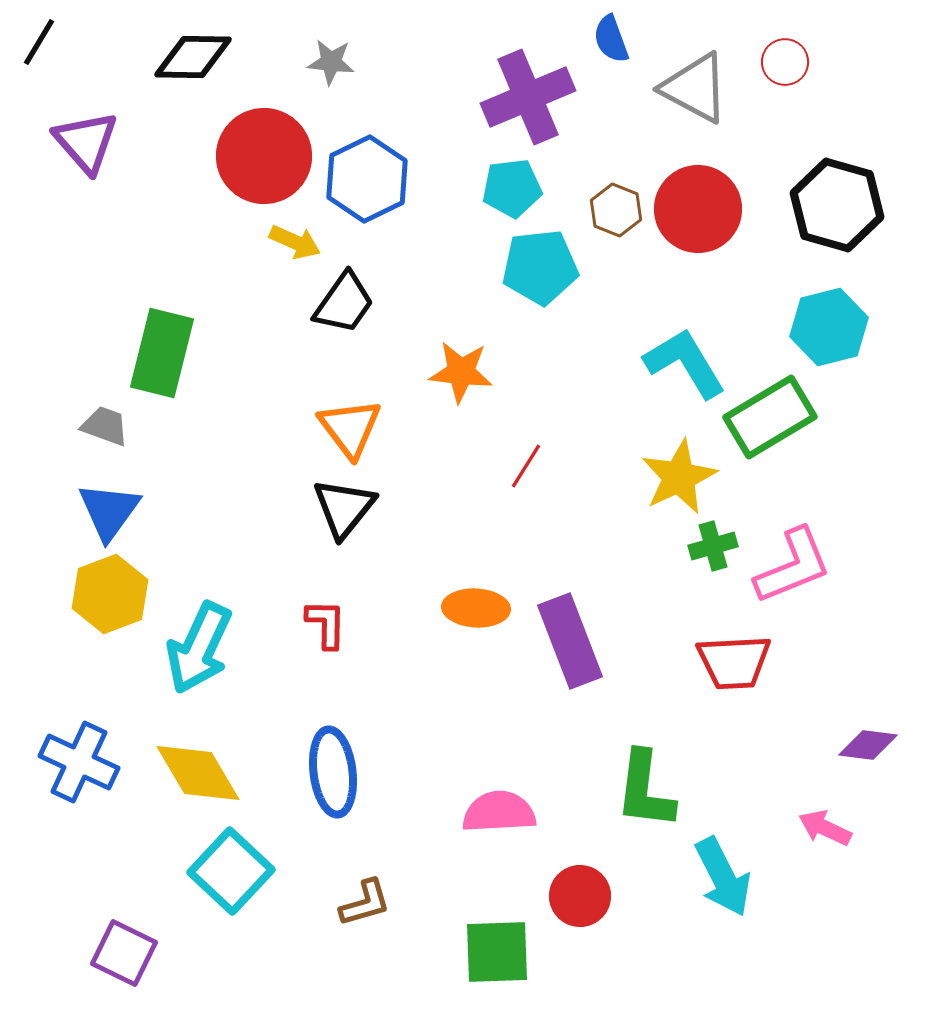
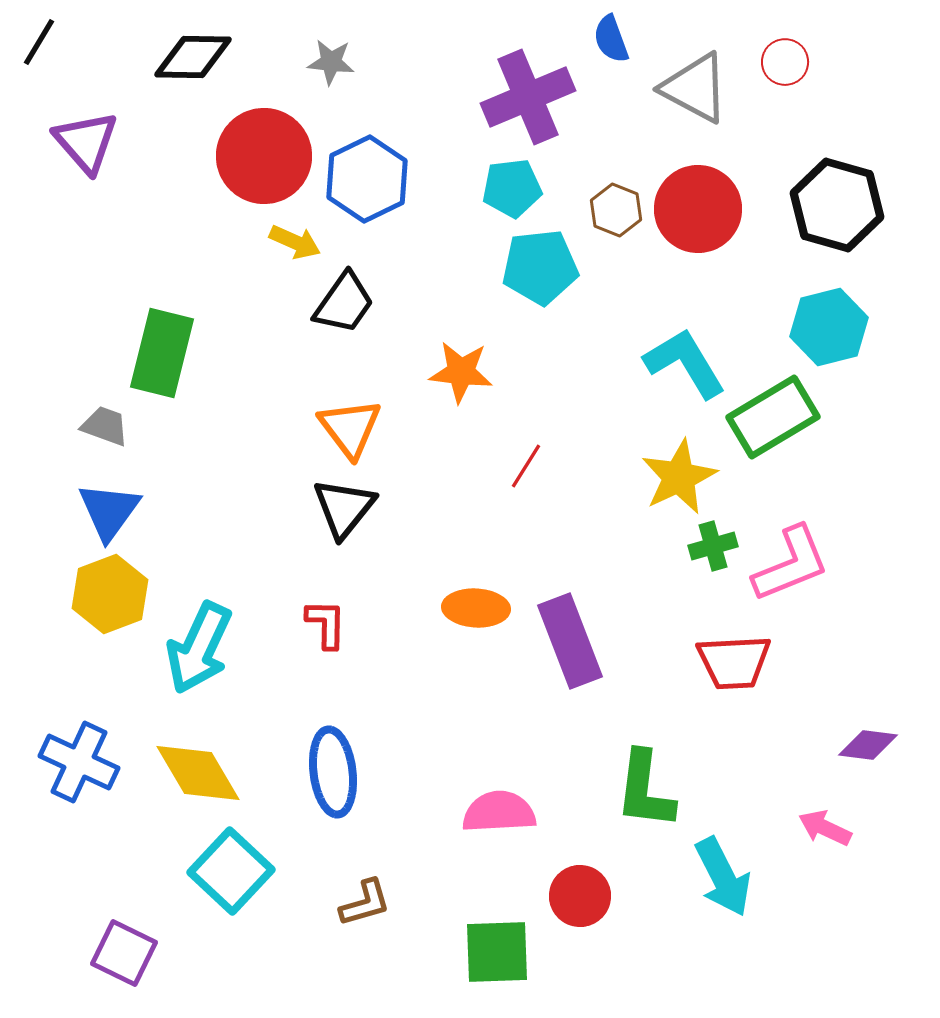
green rectangle at (770, 417): moved 3 px right
pink L-shape at (793, 566): moved 2 px left, 2 px up
